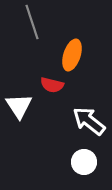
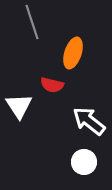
orange ellipse: moved 1 px right, 2 px up
